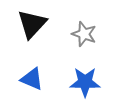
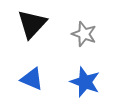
blue star: rotated 20 degrees clockwise
